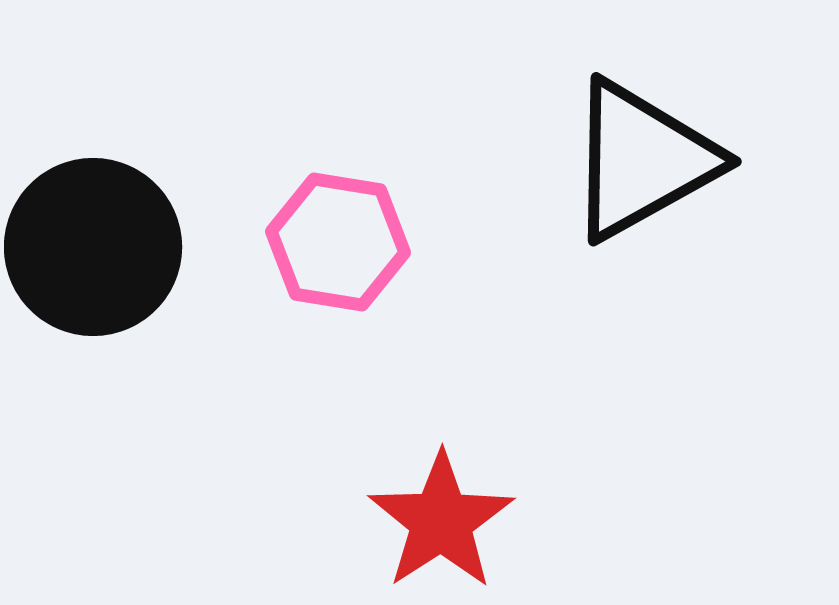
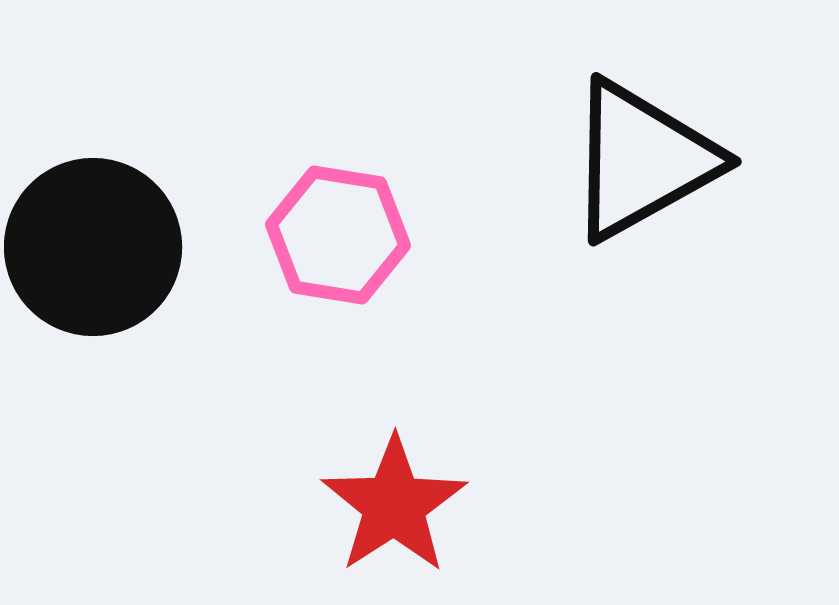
pink hexagon: moved 7 px up
red star: moved 47 px left, 16 px up
